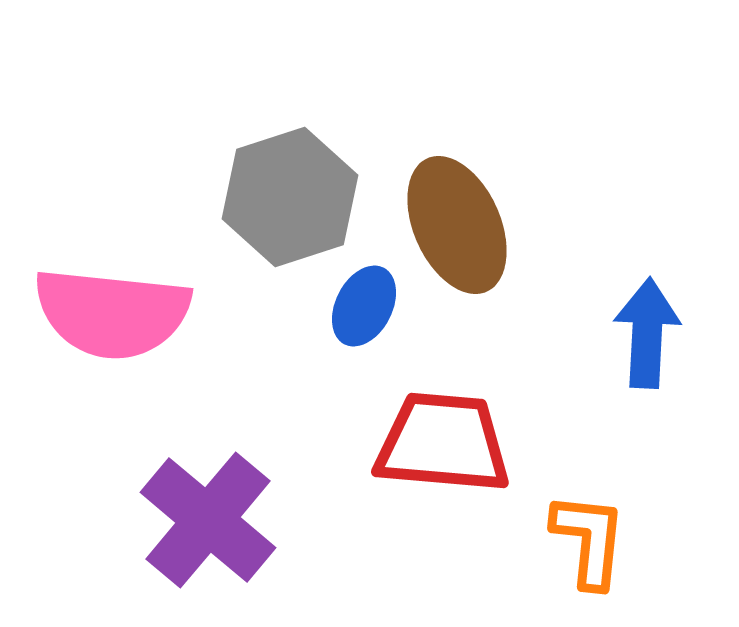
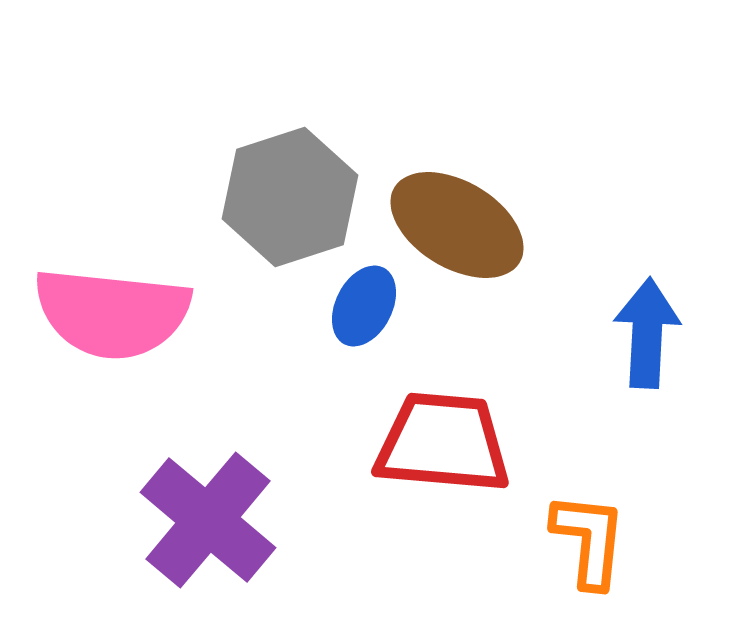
brown ellipse: rotated 35 degrees counterclockwise
